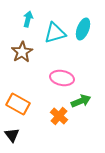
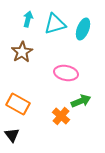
cyan triangle: moved 9 px up
pink ellipse: moved 4 px right, 5 px up
orange cross: moved 2 px right
